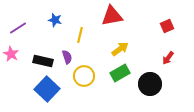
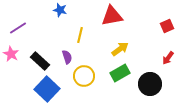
blue star: moved 5 px right, 10 px up
black rectangle: moved 3 px left; rotated 30 degrees clockwise
